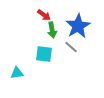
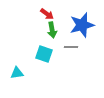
red arrow: moved 3 px right, 1 px up
blue star: moved 4 px right, 1 px up; rotated 15 degrees clockwise
gray line: rotated 40 degrees counterclockwise
cyan square: rotated 12 degrees clockwise
